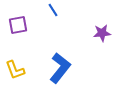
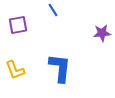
blue L-shape: rotated 32 degrees counterclockwise
